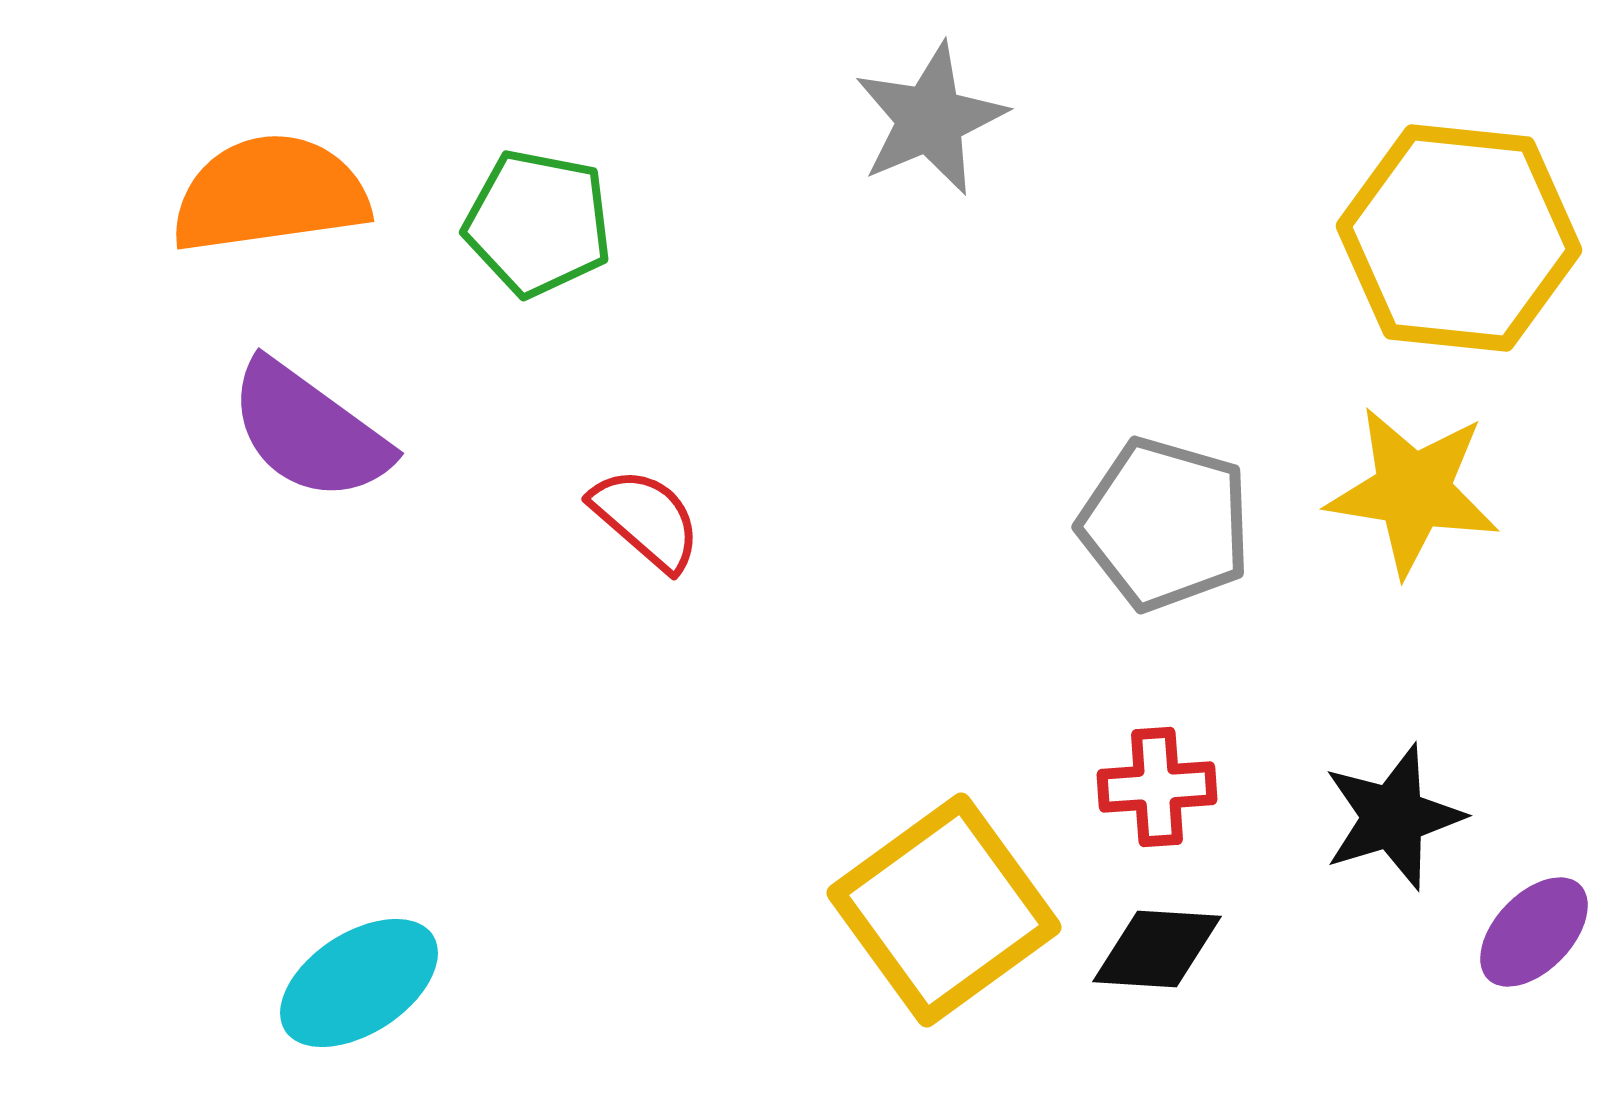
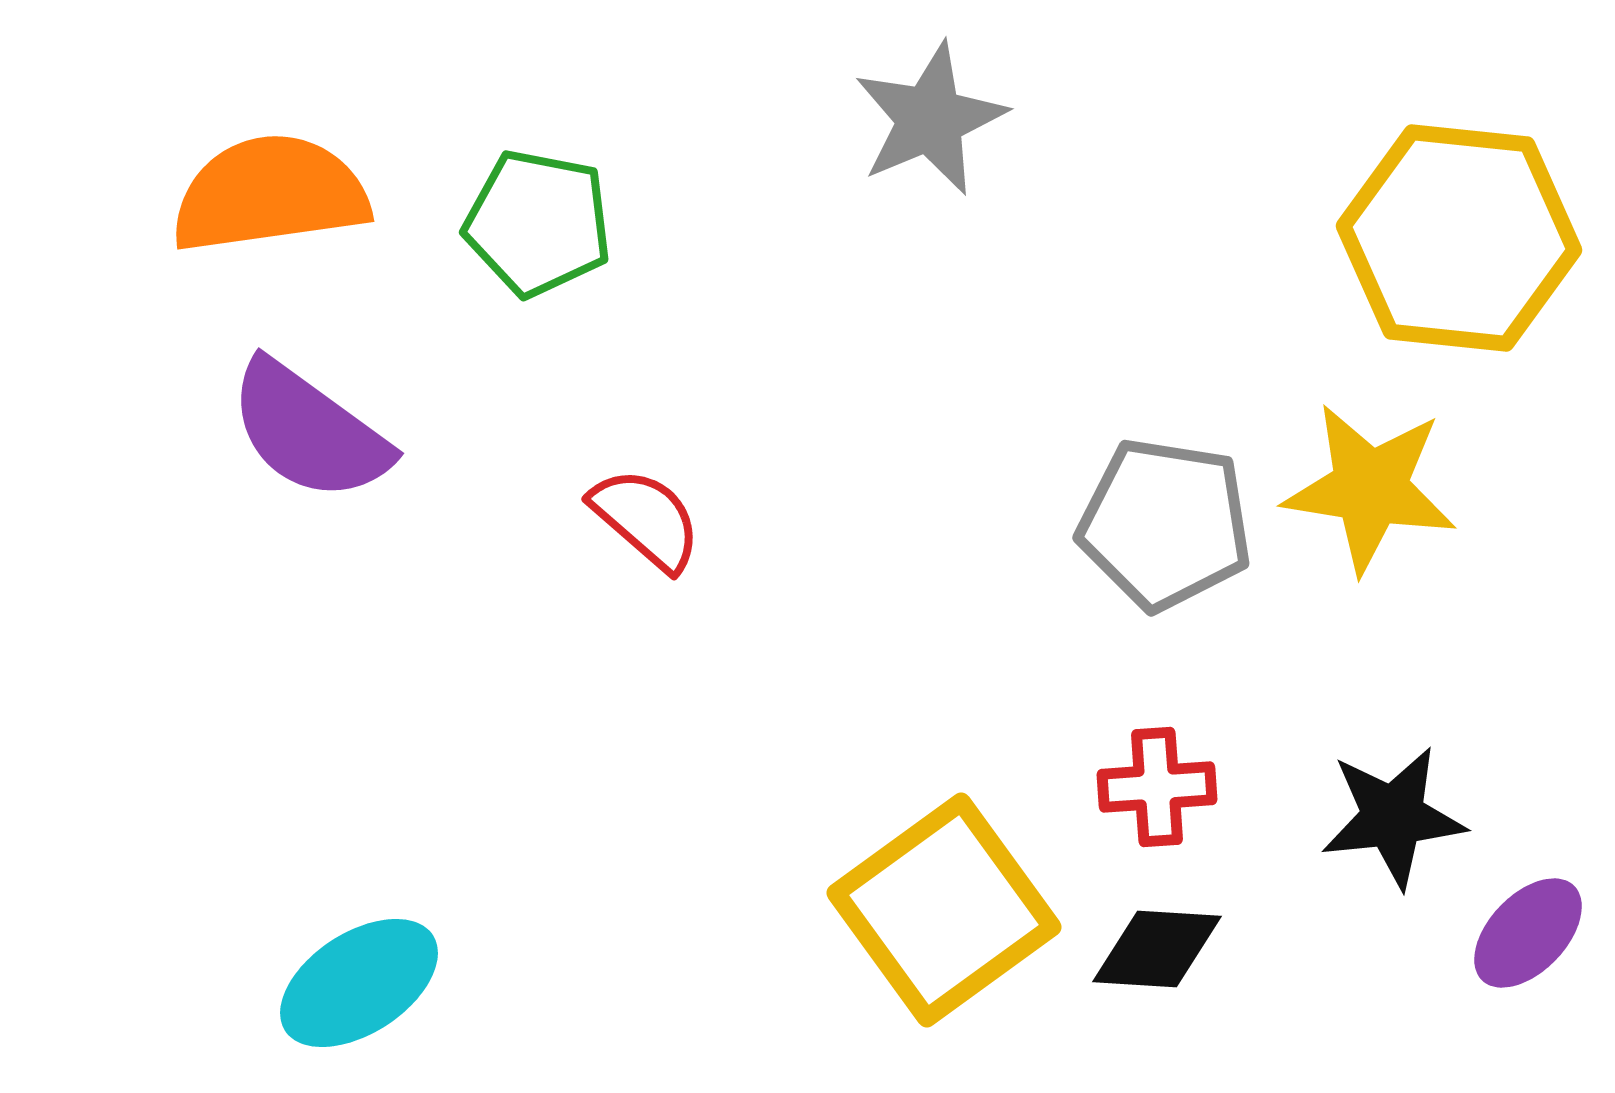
yellow star: moved 43 px left, 3 px up
gray pentagon: rotated 7 degrees counterclockwise
black star: rotated 11 degrees clockwise
purple ellipse: moved 6 px left, 1 px down
